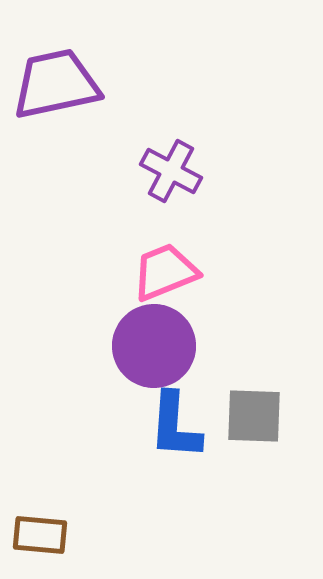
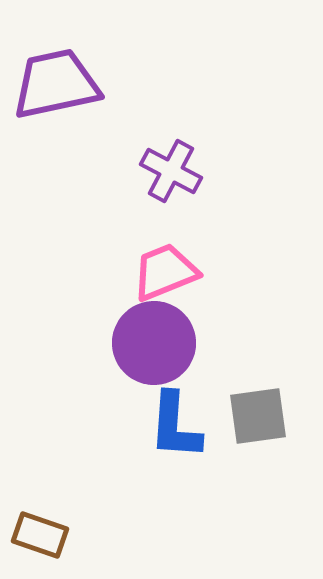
purple circle: moved 3 px up
gray square: moved 4 px right; rotated 10 degrees counterclockwise
brown rectangle: rotated 14 degrees clockwise
